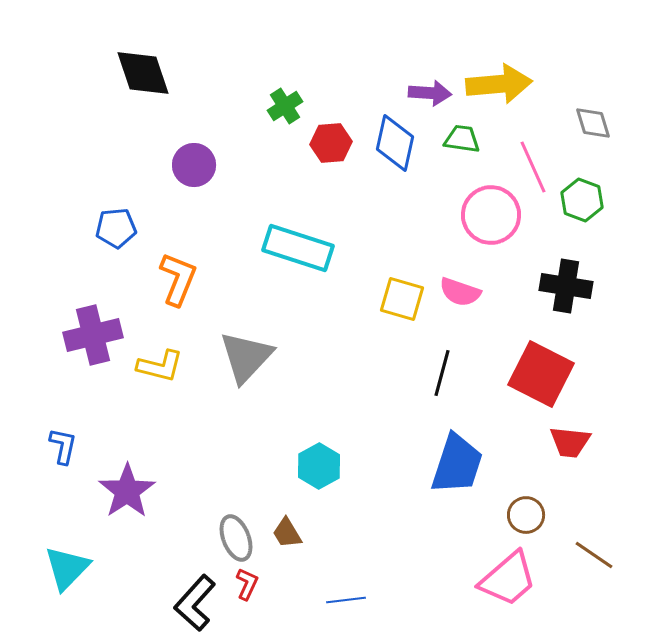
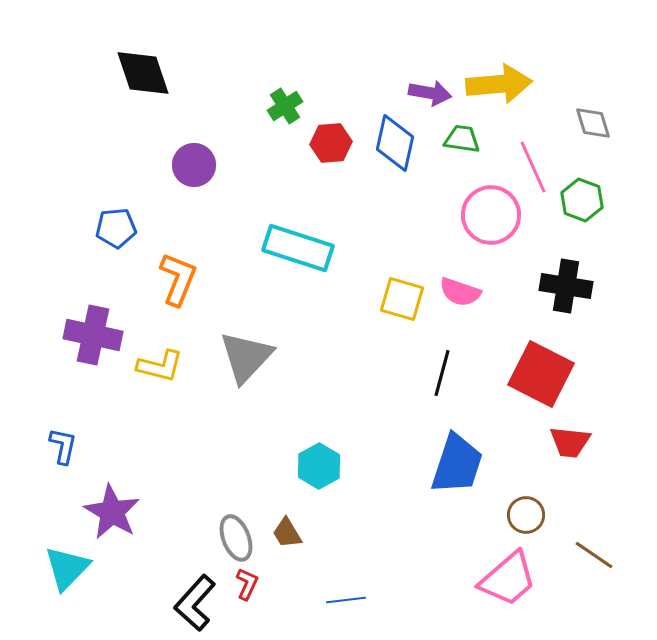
purple arrow: rotated 6 degrees clockwise
purple cross: rotated 26 degrees clockwise
purple star: moved 15 px left, 21 px down; rotated 8 degrees counterclockwise
